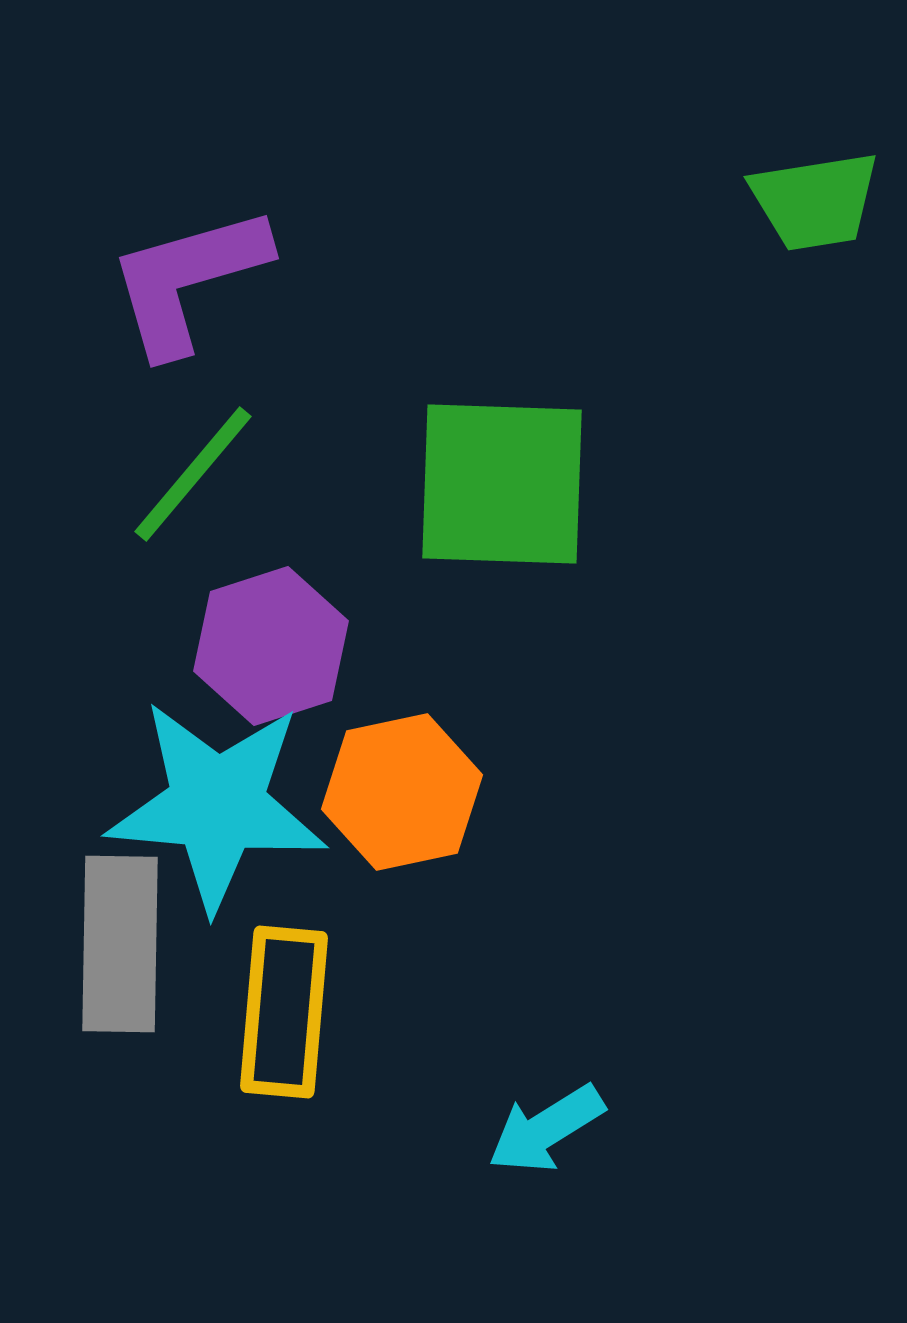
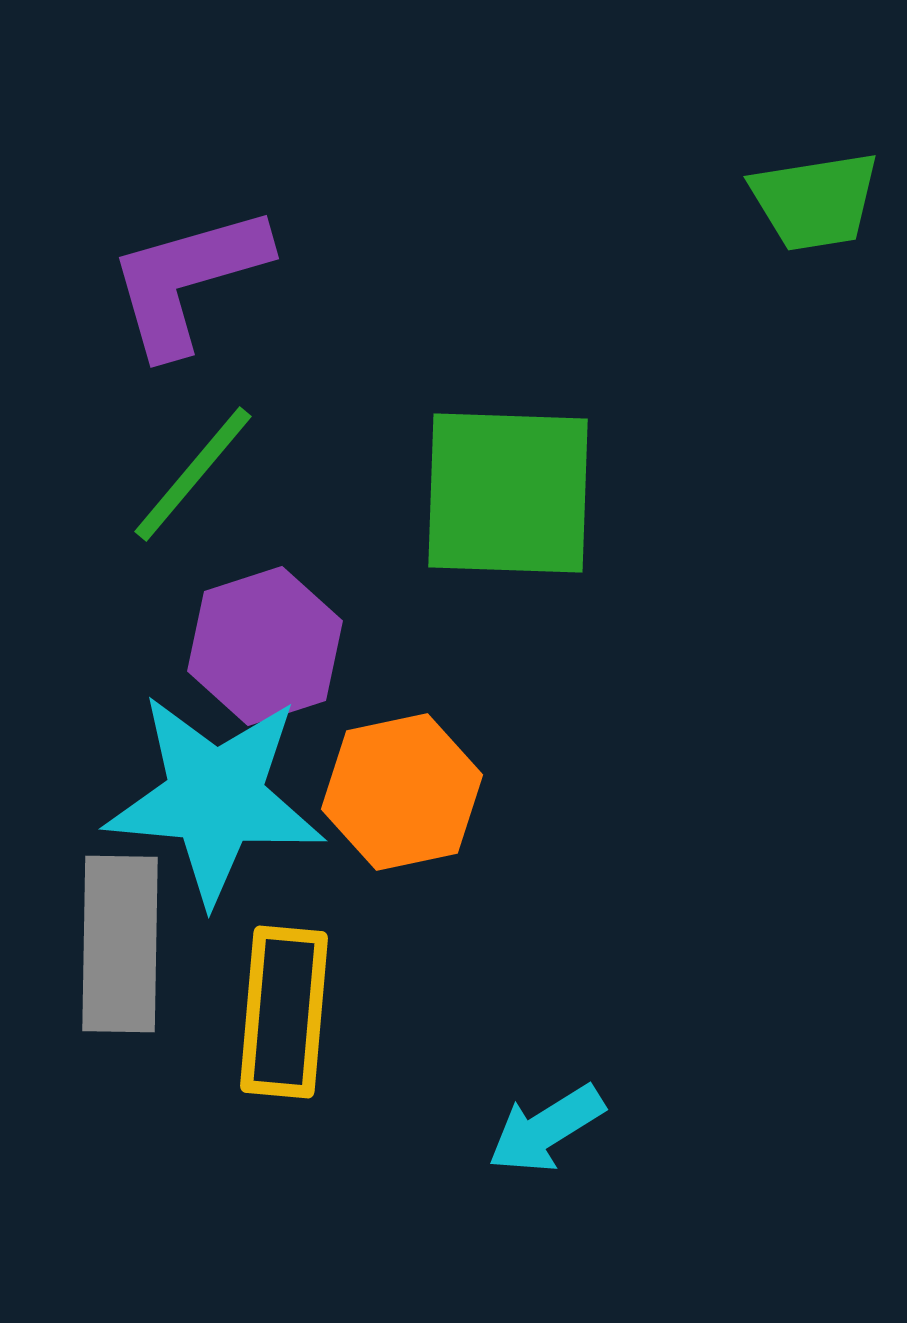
green square: moved 6 px right, 9 px down
purple hexagon: moved 6 px left
cyan star: moved 2 px left, 7 px up
